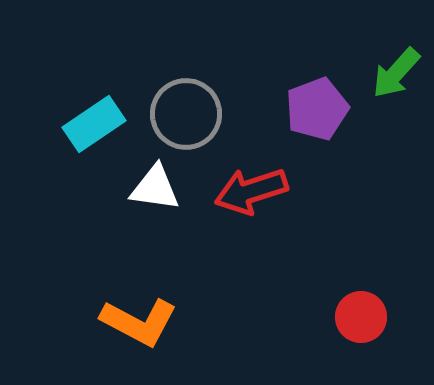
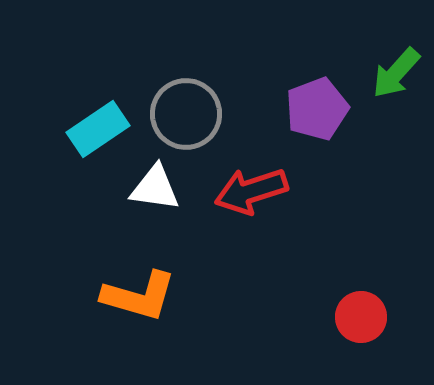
cyan rectangle: moved 4 px right, 5 px down
orange L-shape: moved 26 px up; rotated 12 degrees counterclockwise
